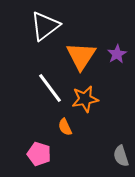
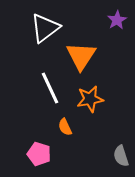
white triangle: moved 2 px down
purple star: moved 34 px up
white line: rotated 12 degrees clockwise
orange star: moved 5 px right
